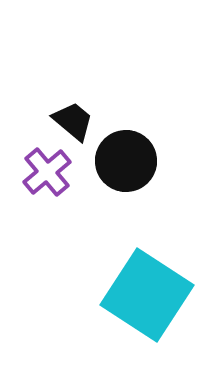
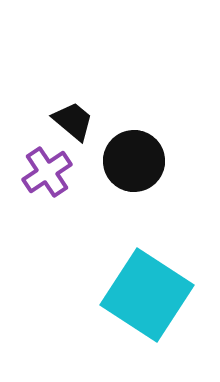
black circle: moved 8 px right
purple cross: rotated 6 degrees clockwise
